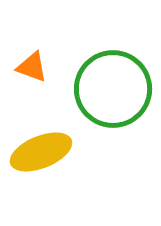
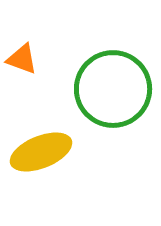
orange triangle: moved 10 px left, 8 px up
